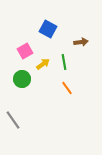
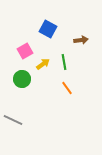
brown arrow: moved 2 px up
gray line: rotated 30 degrees counterclockwise
